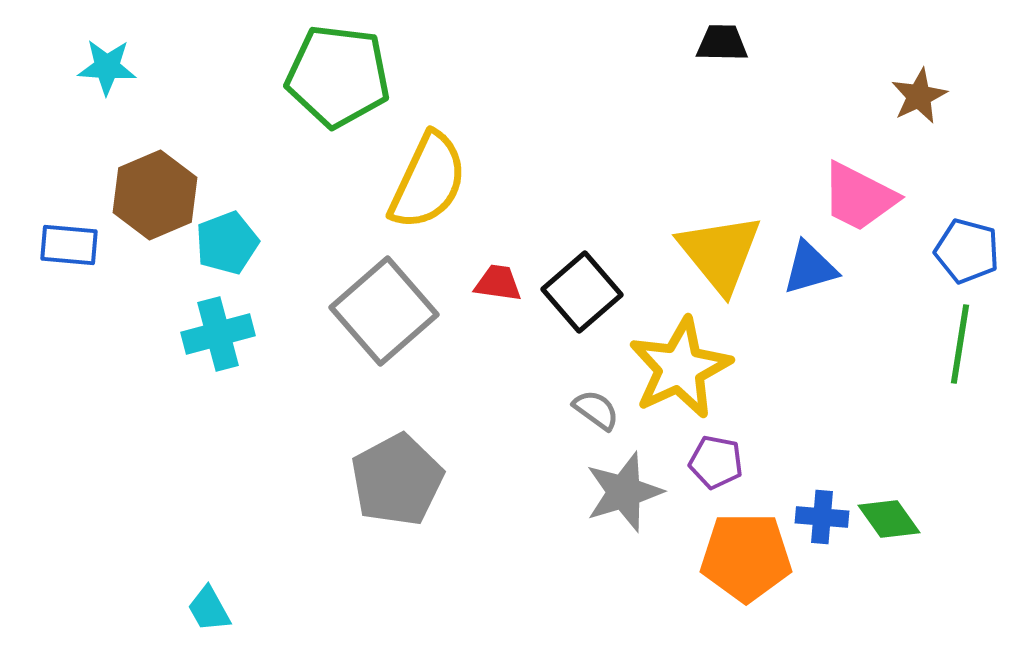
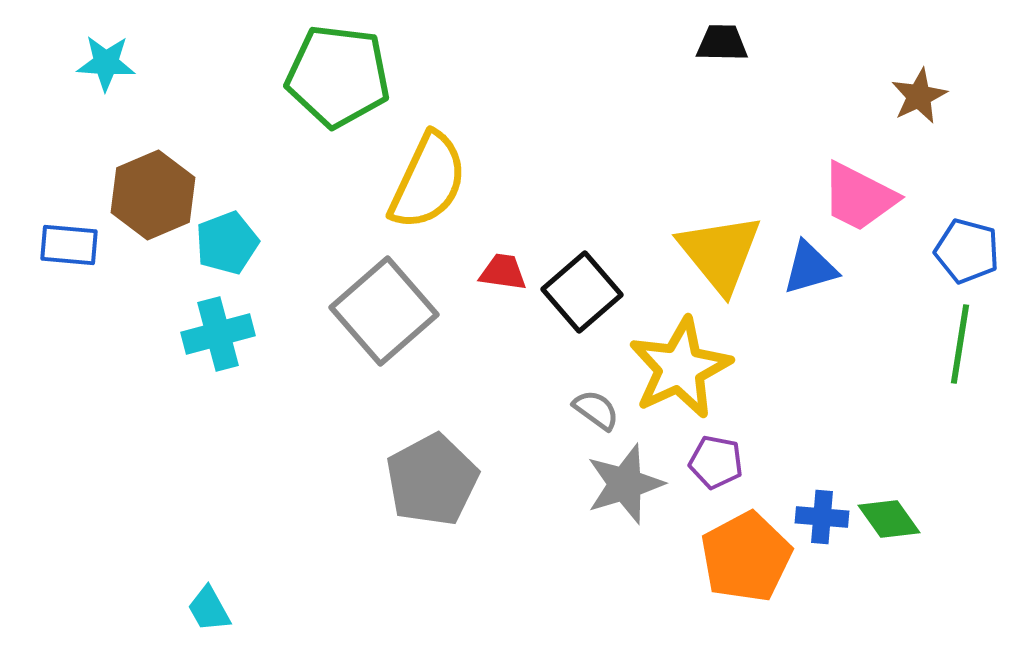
cyan star: moved 1 px left, 4 px up
brown hexagon: moved 2 px left
red trapezoid: moved 5 px right, 11 px up
gray pentagon: moved 35 px right
gray star: moved 1 px right, 8 px up
orange pentagon: rotated 28 degrees counterclockwise
